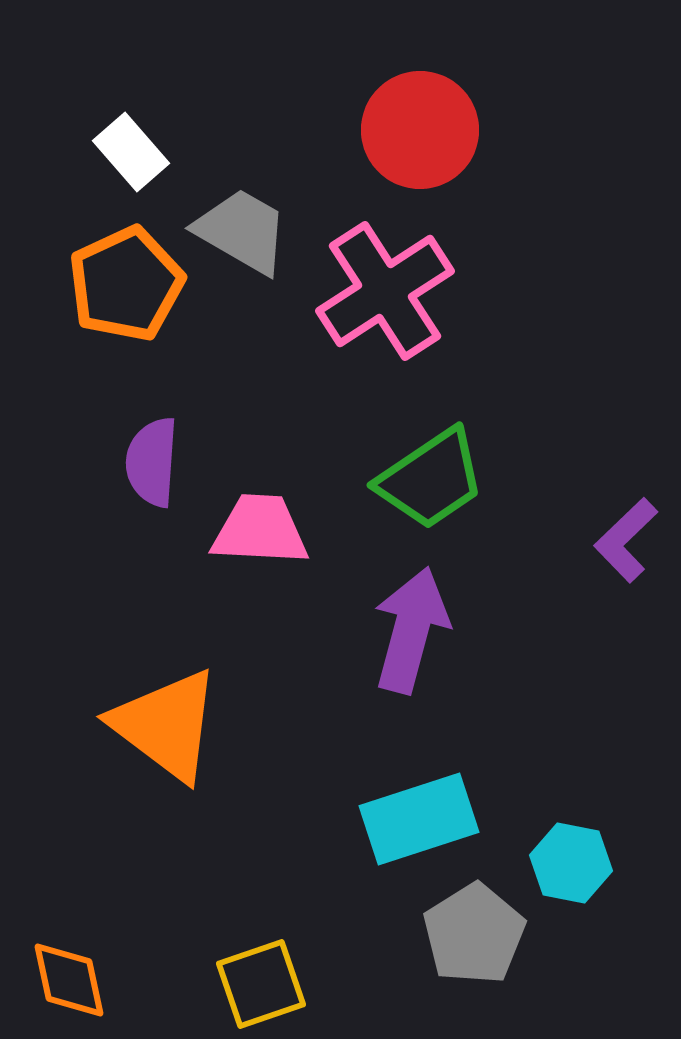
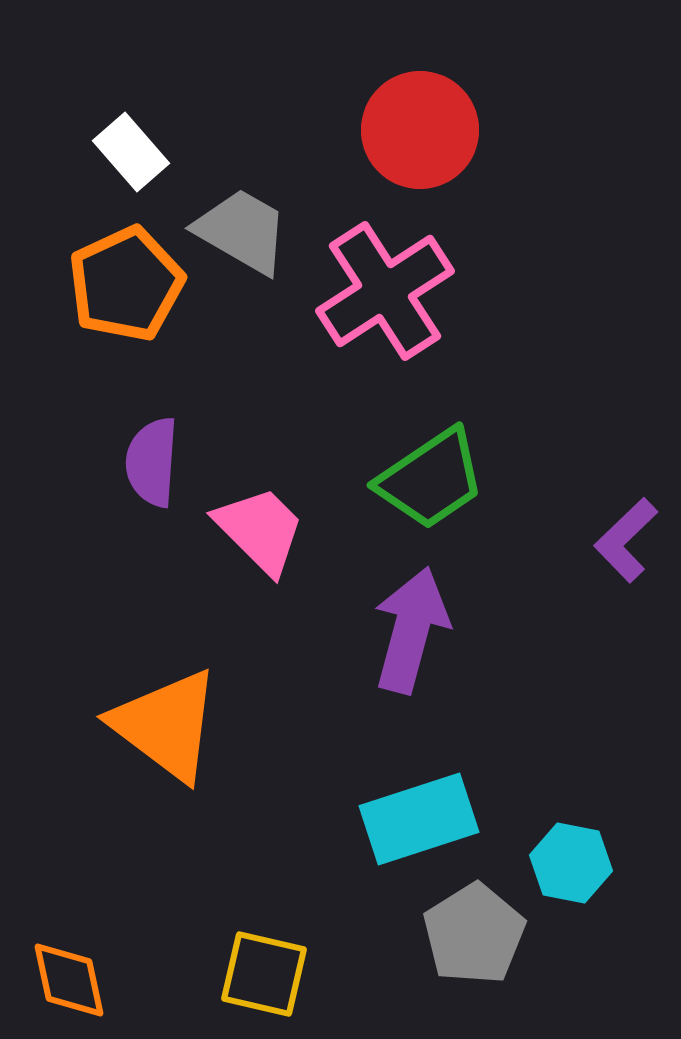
pink trapezoid: rotated 42 degrees clockwise
yellow square: moved 3 px right, 10 px up; rotated 32 degrees clockwise
